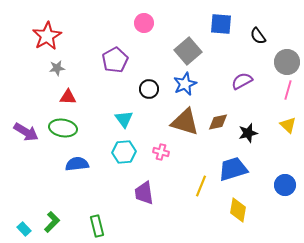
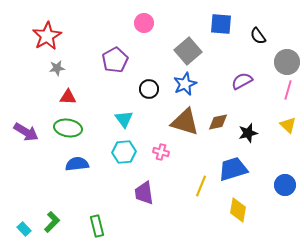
green ellipse: moved 5 px right
